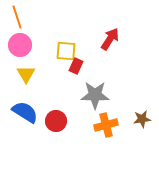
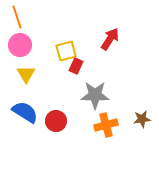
yellow square: rotated 20 degrees counterclockwise
